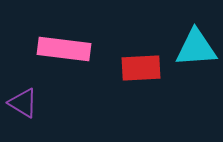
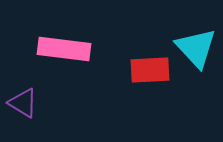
cyan triangle: rotated 51 degrees clockwise
red rectangle: moved 9 px right, 2 px down
